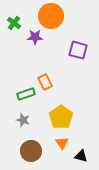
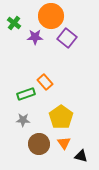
purple square: moved 11 px left, 12 px up; rotated 24 degrees clockwise
orange rectangle: rotated 14 degrees counterclockwise
gray star: rotated 16 degrees counterclockwise
orange triangle: moved 2 px right
brown circle: moved 8 px right, 7 px up
